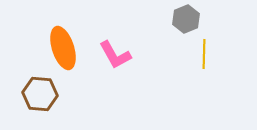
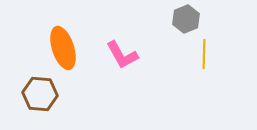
pink L-shape: moved 7 px right
